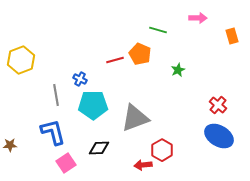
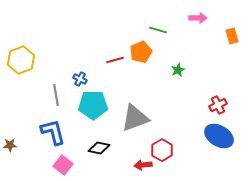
orange pentagon: moved 1 px right, 2 px up; rotated 25 degrees clockwise
red cross: rotated 24 degrees clockwise
black diamond: rotated 15 degrees clockwise
pink square: moved 3 px left, 2 px down; rotated 18 degrees counterclockwise
